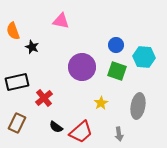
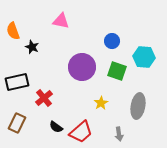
blue circle: moved 4 px left, 4 px up
